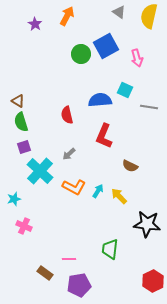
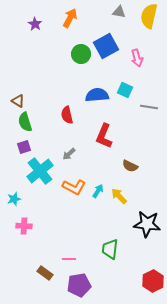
gray triangle: rotated 24 degrees counterclockwise
orange arrow: moved 3 px right, 2 px down
blue semicircle: moved 3 px left, 5 px up
green semicircle: moved 4 px right
cyan cross: rotated 8 degrees clockwise
pink cross: rotated 21 degrees counterclockwise
